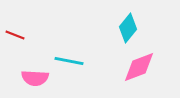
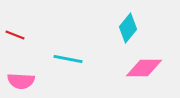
cyan line: moved 1 px left, 2 px up
pink diamond: moved 5 px right, 1 px down; rotated 21 degrees clockwise
pink semicircle: moved 14 px left, 3 px down
